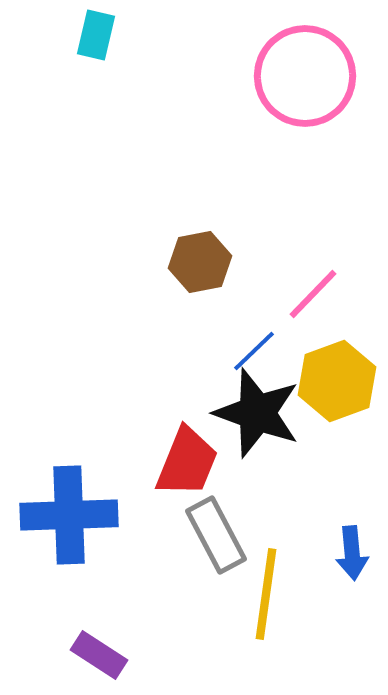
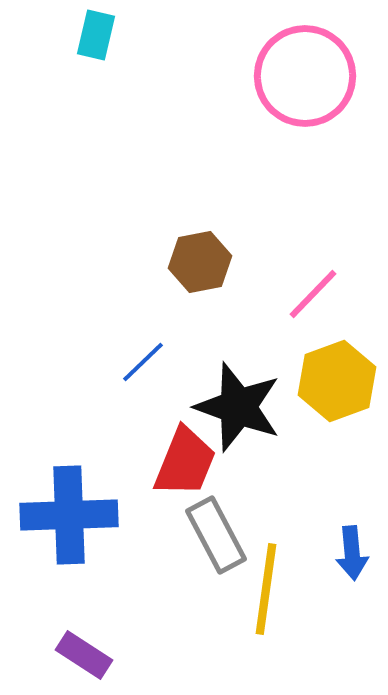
blue line: moved 111 px left, 11 px down
black star: moved 19 px left, 6 px up
red trapezoid: moved 2 px left
yellow line: moved 5 px up
purple rectangle: moved 15 px left
